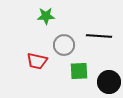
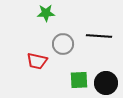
green star: moved 3 px up
gray circle: moved 1 px left, 1 px up
green square: moved 9 px down
black circle: moved 3 px left, 1 px down
